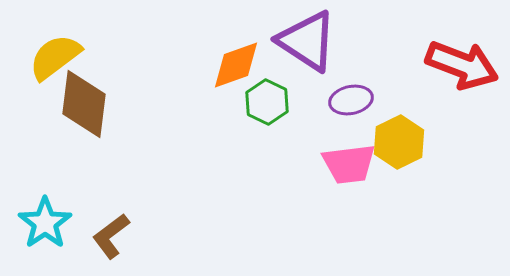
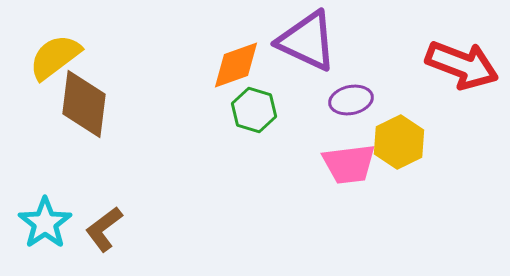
purple triangle: rotated 8 degrees counterclockwise
green hexagon: moved 13 px left, 8 px down; rotated 9 degrees counterclockwise
brown L-shape: moved 7 px left, 7 px up
